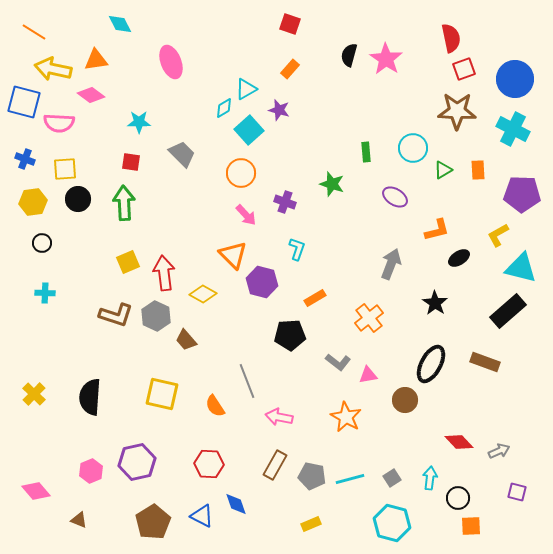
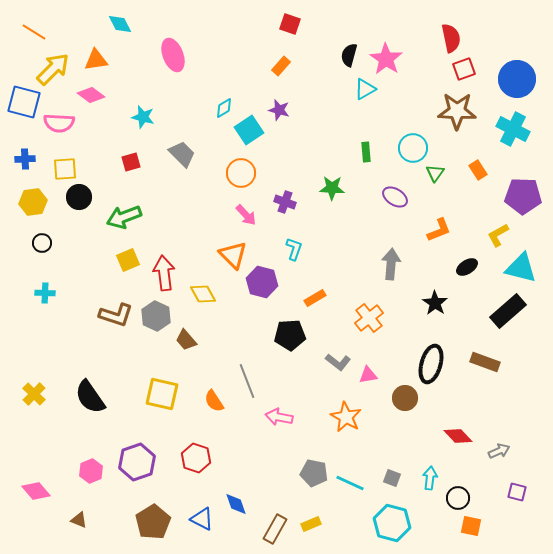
pink ellipse at (171, 62): moved 2 px right, 7 px up
yellow arrow at (53, 69): rotated 123 degrees clockwise
orange rectangle at (290, 69): moved 9 px left, 3 px up
blue circle at (515, 79): moved 2 px right
cyan triangle at (246, 89): moved 119 px right
cyan star at (139, 122): moved 4 px right, 5 px up; rotated 15 degrees clockwise
cyan square at (249, 130): rotated 8 degrees clockwise
blue cross at (25, 159): rotated 24 degrees counterclockwise
red square at (131, 162): rotated 24 degrees counterclockwise
green triangle at (443, 170): moved 8 px left, 3 px down; rotated 24 degrees counterclockwise
orange rectangle at (478, 170): rotated 30 degrees counterclockwise
green star at (332, 184): moved 4 px down; rotated 15 degrees counterclockwise
purple pentagon at (522, 194): moved 1 px right, 2 px down
black circle at (78, 199): moved 1 px right, 2 px up
green arrow at (124, 203): moved 14 px down; rotated 108 degrees counterclockwise
orange L-shape at (437, 230): moved 2 px right; rotated 8 degrees counterclockwise
cyan L-shape at (297, 249): moved 3 px left
black ellipse at (459, 258): moved 8 px right, 9 px down
yellow square at (128, 262): moved 2 px up
gray arrow at (391, 264): rotated 16 degrees counterclockwise
yellow diamond at (203, 294): rotated 32 degrees clockwise
black ellipse at (431, 364): rotated 12 degrees counterclockwise
black semicircle at (90, 397): rotated 39 degrees counterclockwise
brown circle at (405, 400): moved 2 px up
orange semicircle at (215, 406): moved 1 px left, 5 px up
red diamond at (459, 442): moved 1 px left, 6 px up
purple hexagon at (137, 462): rotated 6 degrees counterclockwise
red hexagon at (209, 464): moved 13 px left, 6 px up; rotated 16 degrees clockwise
brown rectangle at (275, 465): moved 64 px down
gray pentagon at (312, 476): moved 2 px right, 3 px up
gray square at (392, 478): rotated 36 degrees counterclockwise
cyan line at (350, 479): moved 4 px down; rotated 40 degrees clockwise
blue triangle at (202, 516): moved 3 px down
orange square at (471, 526): rotated 15 degrees clockwise
